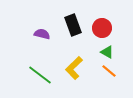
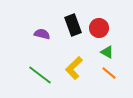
red circle: moved 3 px left
orange line: moved 2 px down
